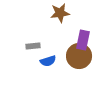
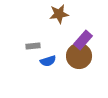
brown star: moved 1 px left, 1 px down
purple rectangle: rotated 30 degrees clockwise
